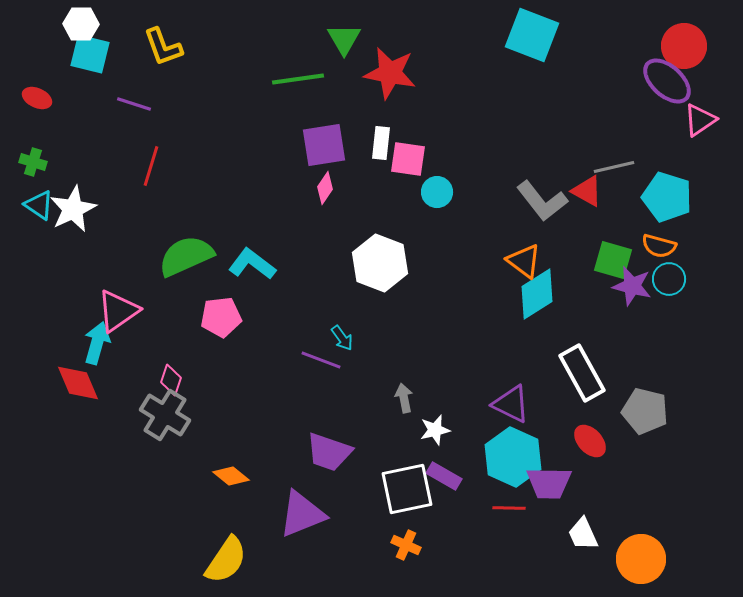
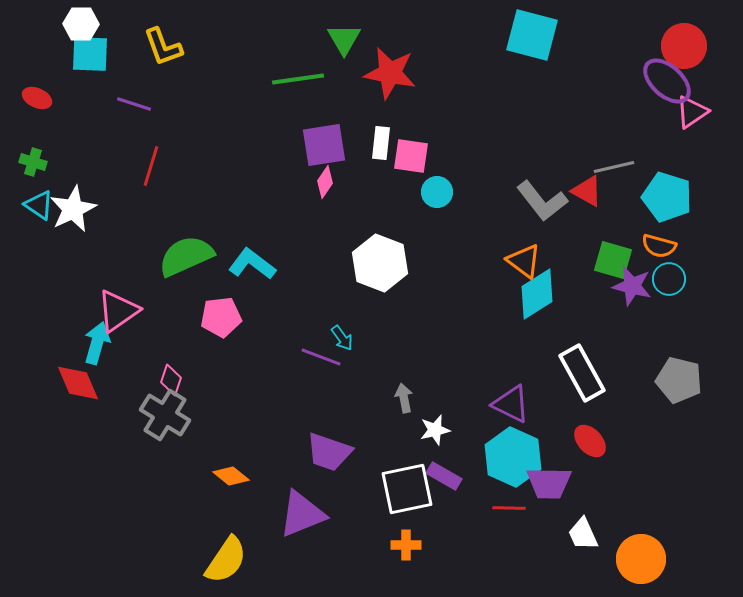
cyan square at (532, 35): rotated 6 degrees counterclockwise
cyan square at (90, 54): rotated 12 degrees counterclockwise
pink triangle at (700, 120): moved 8 px left, 8 px up
pink square at (408, 159): moved 3 px right, 3 px up
pink diamond at (325, 188): moved 6 px up
purple line at (321, 360): moved 3 px up
gray pentagon at (645, 411): moved 34 px right, 31 px up
orange cross at (406, 545): rotated 24 degrees counterclockwise
